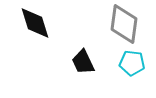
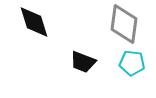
black diamond: moved 1 px left, 1 px up
black trapezoid: rotated 44 degrees counterclockwise
